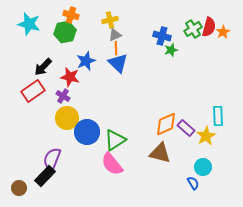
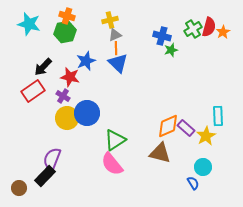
orange cross: moved 4 px left, 1 px down
orange diamond: moved 2 px right, 2 px down
blue circle: moved 19 px up
